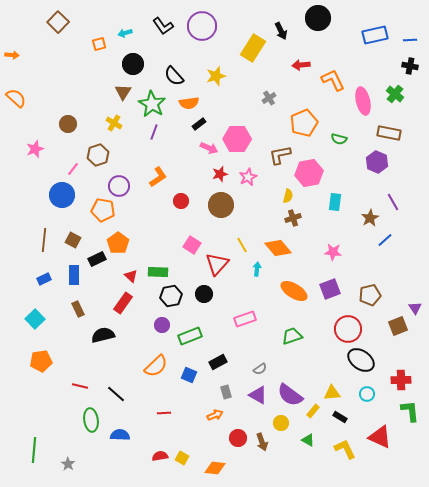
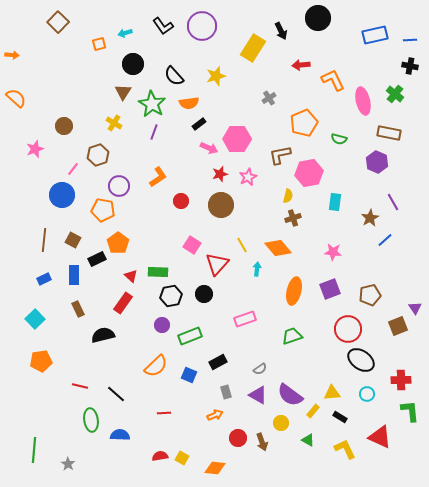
brown circle at (68, 124): moved 4 px left, 2 px down
orange ellipse at (294, 291): rotated 72 degrees clockwise
